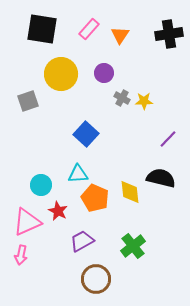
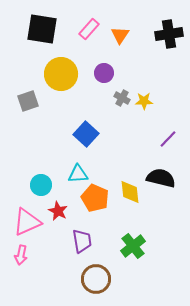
purple trapezoid: rotated 110 degrees clockwise
